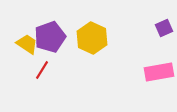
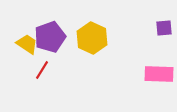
purple square: rotated 18 degrees clockwise
pink rectangle: moved 2 px down; rotated 12 degrees clockwise
